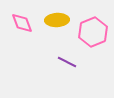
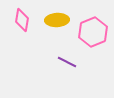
pink diamond: moved 3 px up; rotated 30 degrees clockwise
